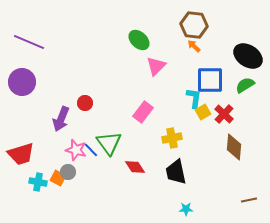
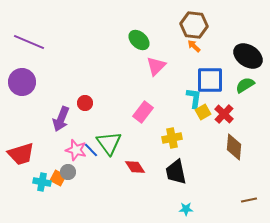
cyan cross: moved 4 px right
